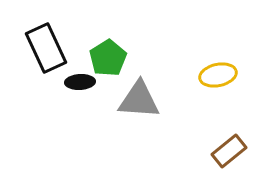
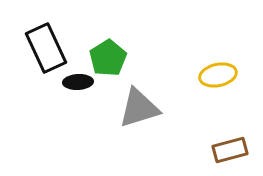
black ellipse: moved 2 px left
gray triangle: moved 8 px down; rotated 21 degrees counterclockwise
brown rectangle: moved 1 px right, 1 px up; rotated 24 degrees clockwise
